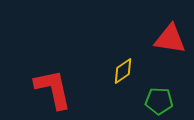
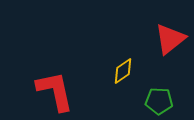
red triangle: rotated 48 degrees counterclockwise
red L-shape: moved 2 px right, 2 px down
